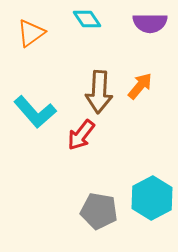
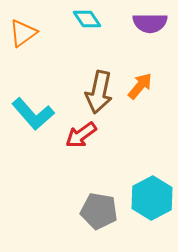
orange triangle: moved 8 px left
brown arrow: rotated 9 degrees clockwise
cyan L-shape: moved 2 px left, 2 px down
red arrow: rotated 16 degrees clockwise
